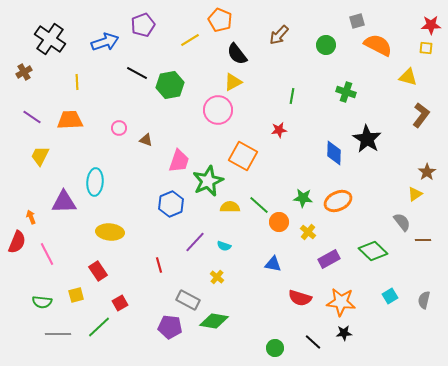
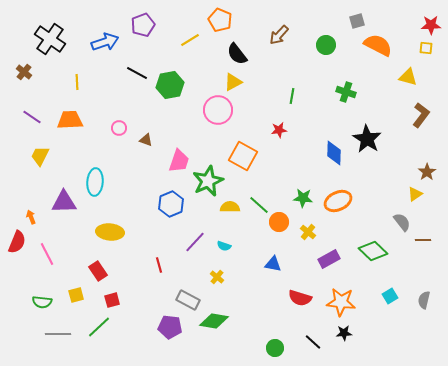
brown cross at (24, 72): rotated 21 degrees counterclockwise
red square at (120, 303): moved 8 px left, 3 px up; rotated 14 degrees clockwise
